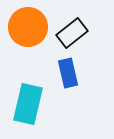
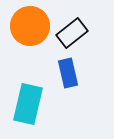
orange circle: moved 2 px right, 1 px up
